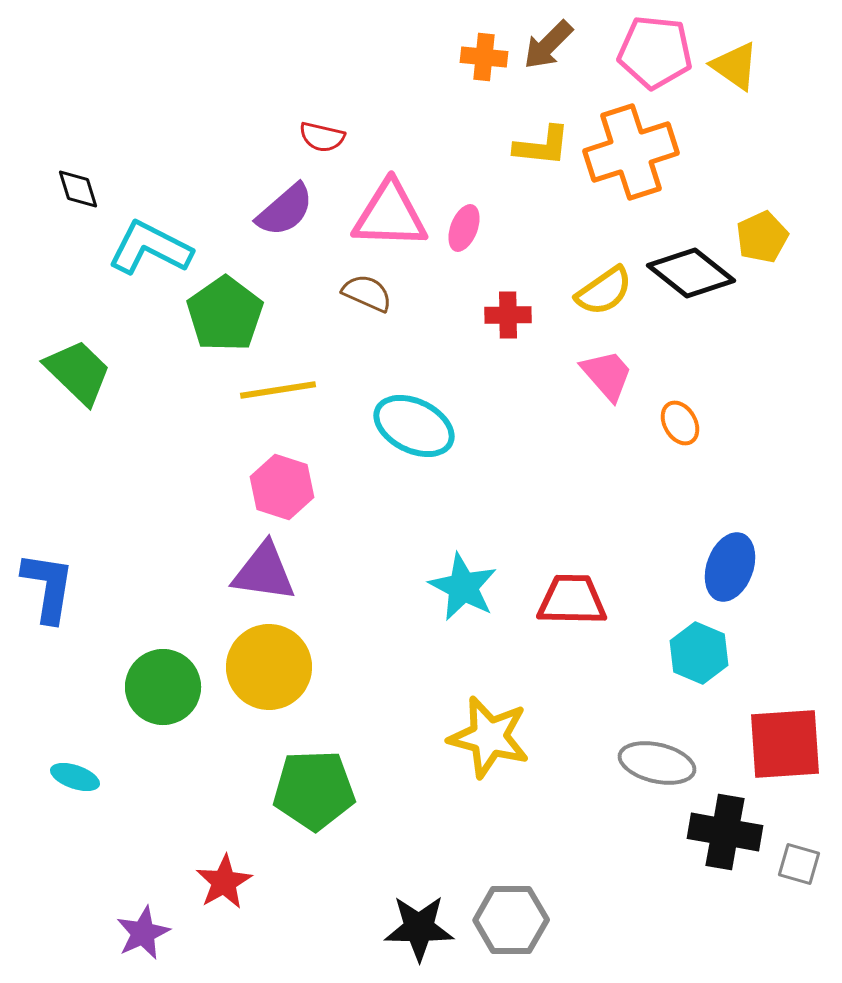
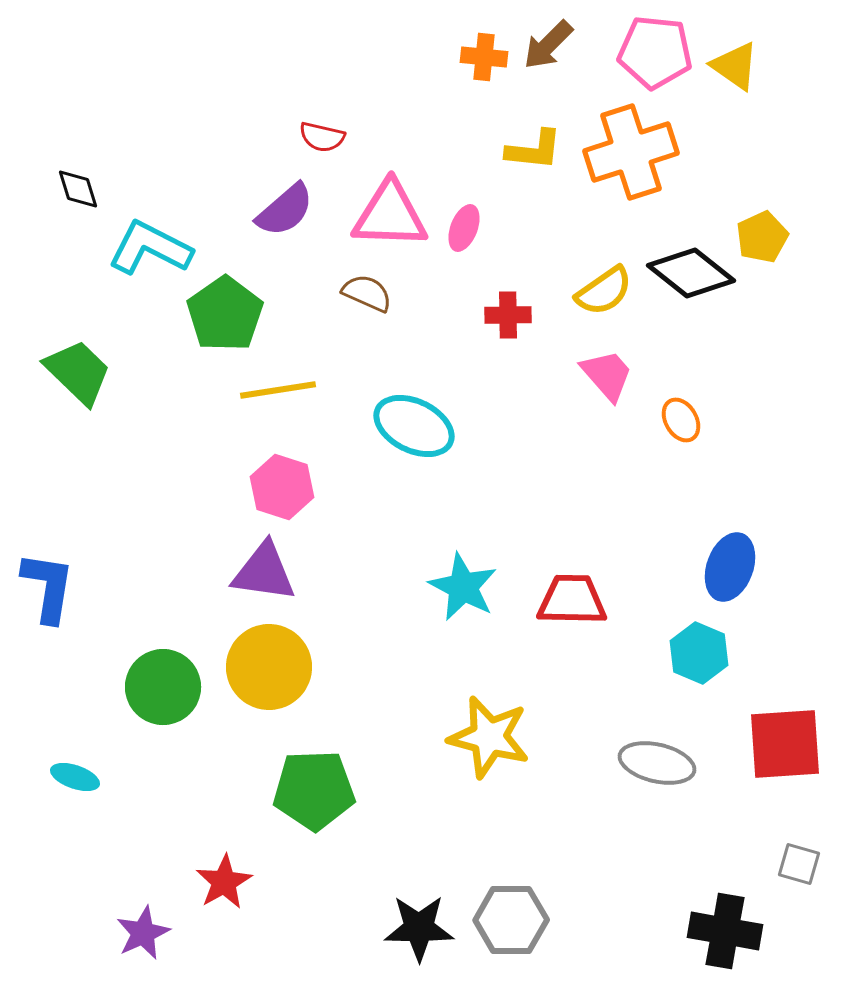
yellow L-shape at (542, 146): moved 8 px left, 4 px down
orange ellipse at (680, 423): moved 1 px right, 3 px up
black cross at (725, 832): moved 99 px down
